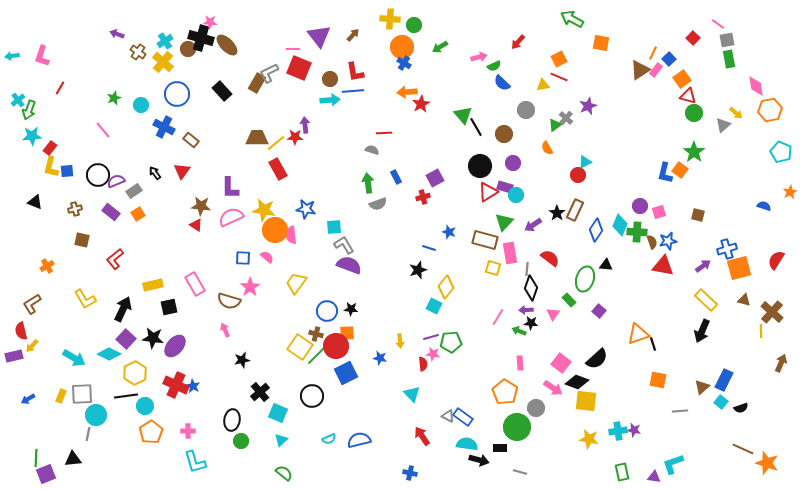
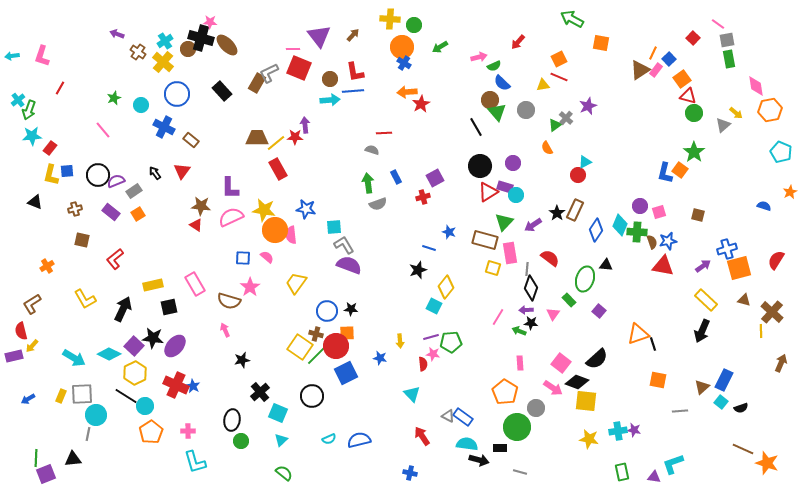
green triangle at (463, 115): moved 34 px right, 3 px up
brown circle at (504, 134): moved 14 px left, 34 px up
yellow L-shape at (51, 167): moved 8 px down
purple square at (126, 339): moved 8 px right, 7 px down
black line at (126, 396): rotated 40 degrees clockwise
